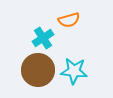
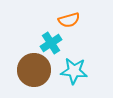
cyan cross: moved 8 px right, 5 px down
brown circle: moved 4 px left
